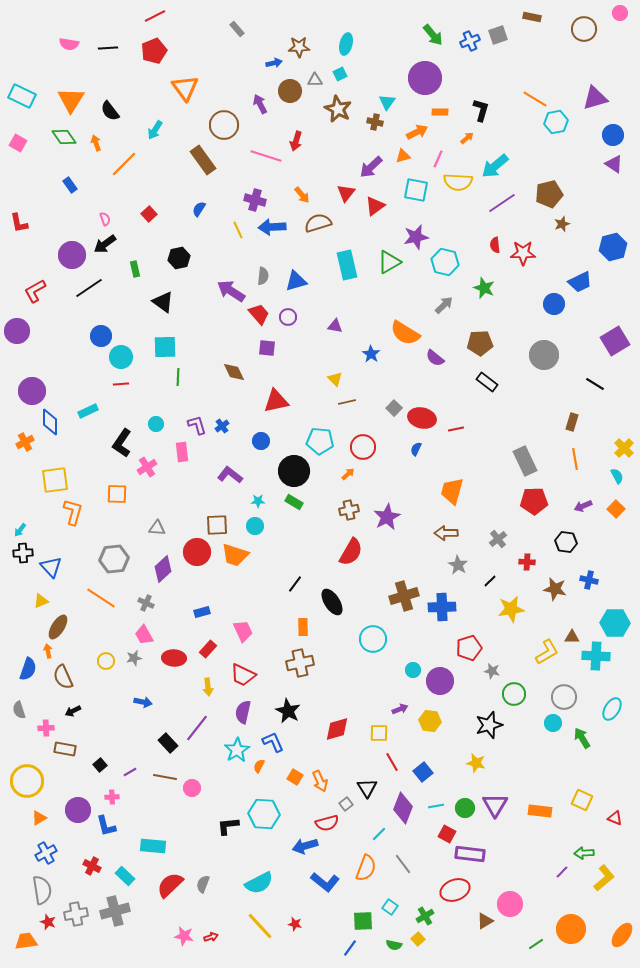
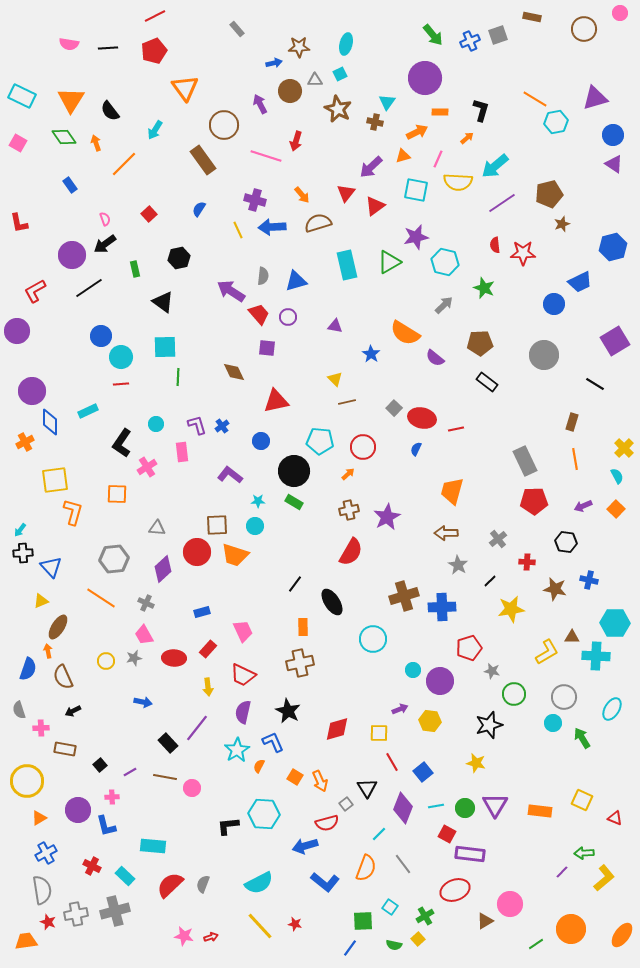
pink cross at (46, 728): moved 5 px left
